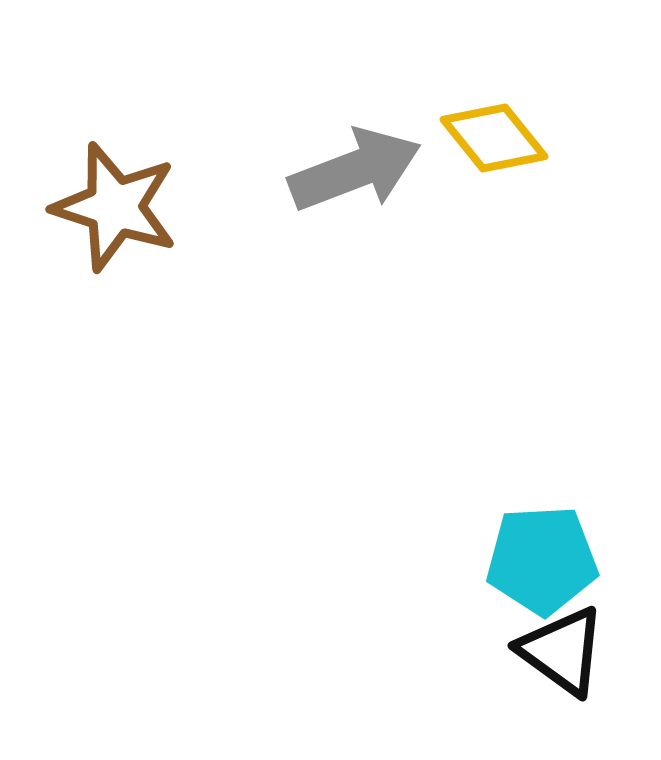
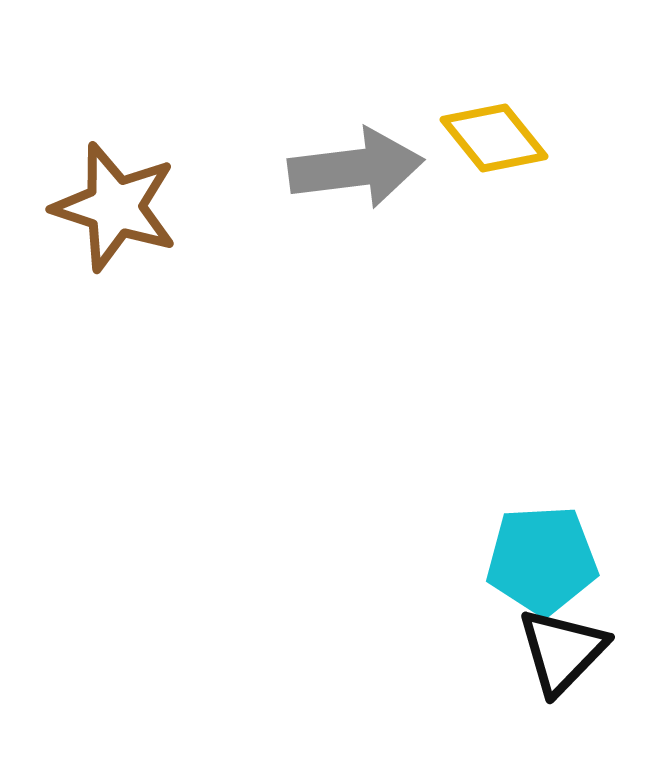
gray arrow: moved 1 px right, 2 px up; rotated 14 degrees clockwise
black triangle: rotated 38 degrees clockwise
